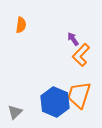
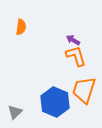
orange semicircle: moved 2 px down
purple arrow: moved 1 px down; rotated 24 degrees counterclockwise
orange L-shape: moved 5 px left, 1 px down; rotated 120 degrees clockwise
orange trapezoid: moved 5 px right, 5 px up
